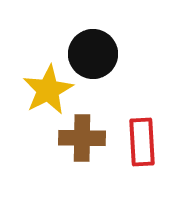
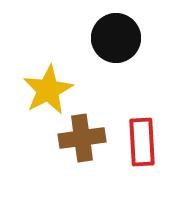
black circle: moved 23 px right, 16 px up
brown cross: rotated 9 degrees counterclockwise
